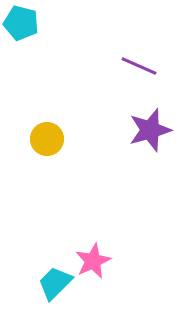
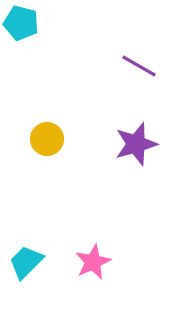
purple line: rotated 6 degrees clockwise
purple star: moved 14 px left, 14 px down
pink star: moved 1 px down
cyan trapezoid: moved 29 px left, 21 px up
